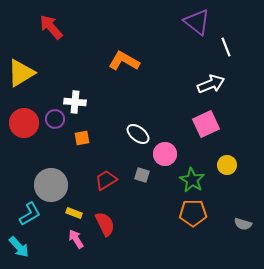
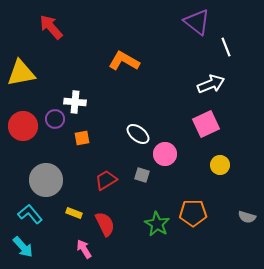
yellow triangle: rotated 20 degrees clockwise
red circle: moved 1 px left, 3 px down
yellow circle: moved 7 px left
green star: moved 35 px left, 44 px down
gray circle: moved 5 px left, 5 px up
cyan L-shape: rotated 100 degrees counterclockwise
gray semicircle: moved 4 px right, 7 px up
pink arrow: moved 8 px right, 10 px down
cyan arrow: moved 4 px right
